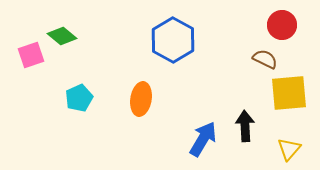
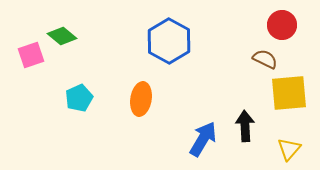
blue hexagon: moved 4 px left, 1 px down
